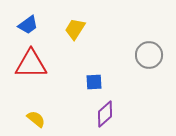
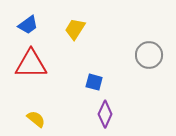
blue square: rotated 18 degrees clockwise
purple diamond: rotated 24 degrees counterclockwise
